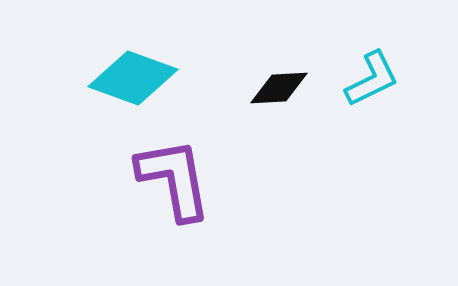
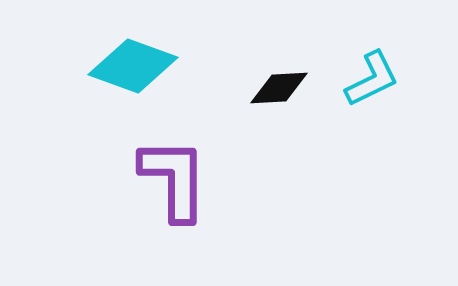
cyan diamond: moved 12 px up
purple L-shape: rotated 10 degrees clockwise
